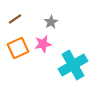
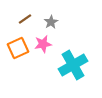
brown line: moved 10 px right
